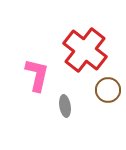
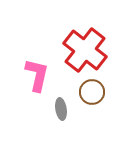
brown circle: moved 16 px left, 2 px down
gray ellipse: moved 4 px left, 3 px down
